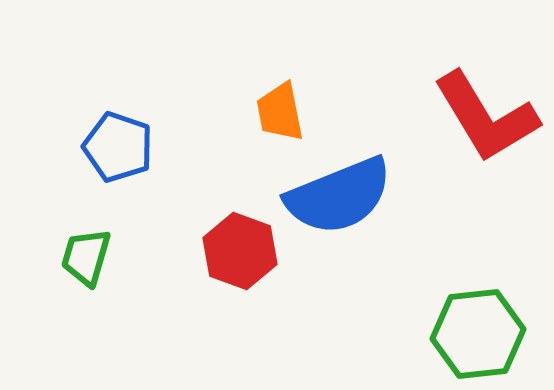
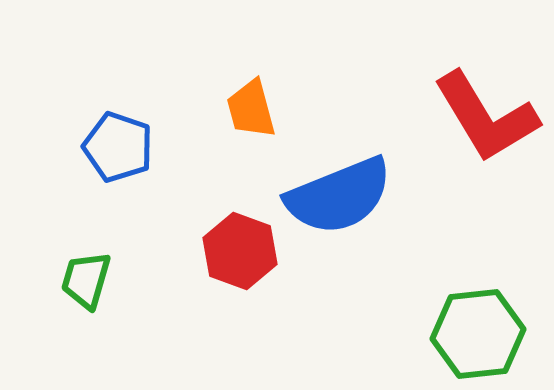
orange trapezoid: moved 29 px left, 3 px up; rotated 4 degrees counterclockwise
green trapezoid: moved 23 px down
